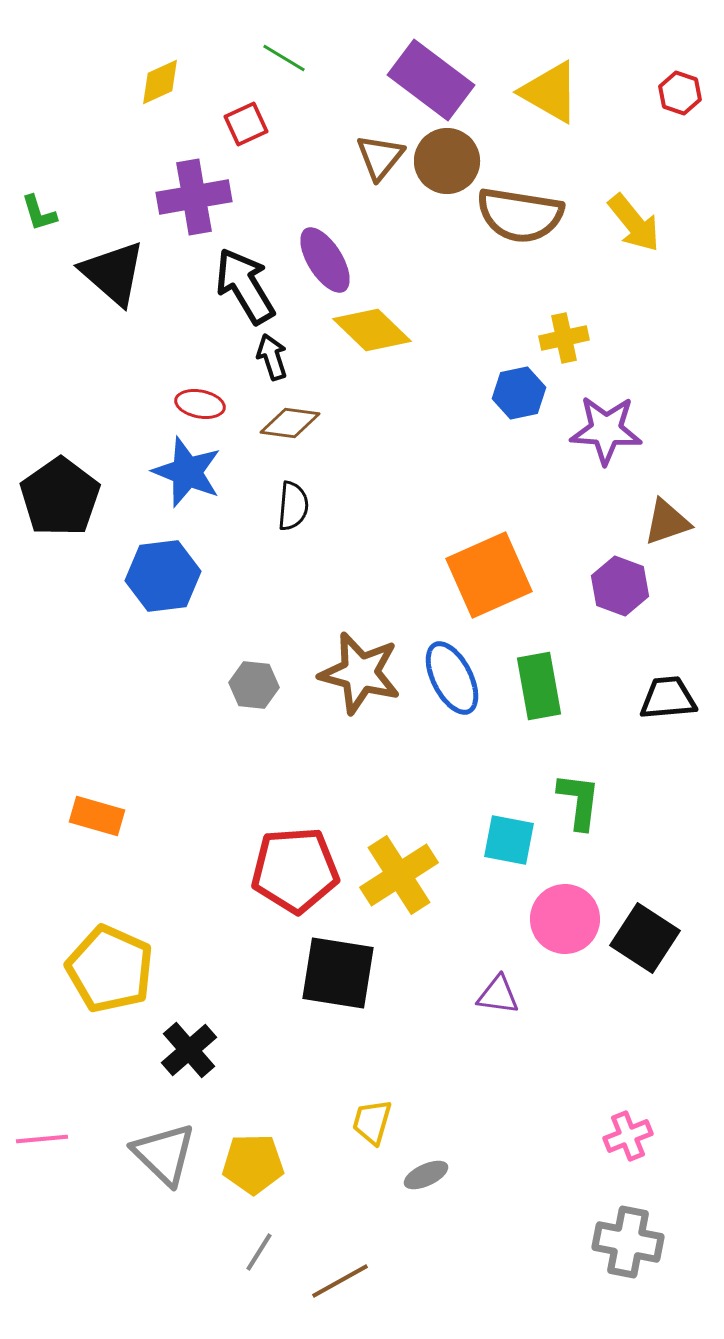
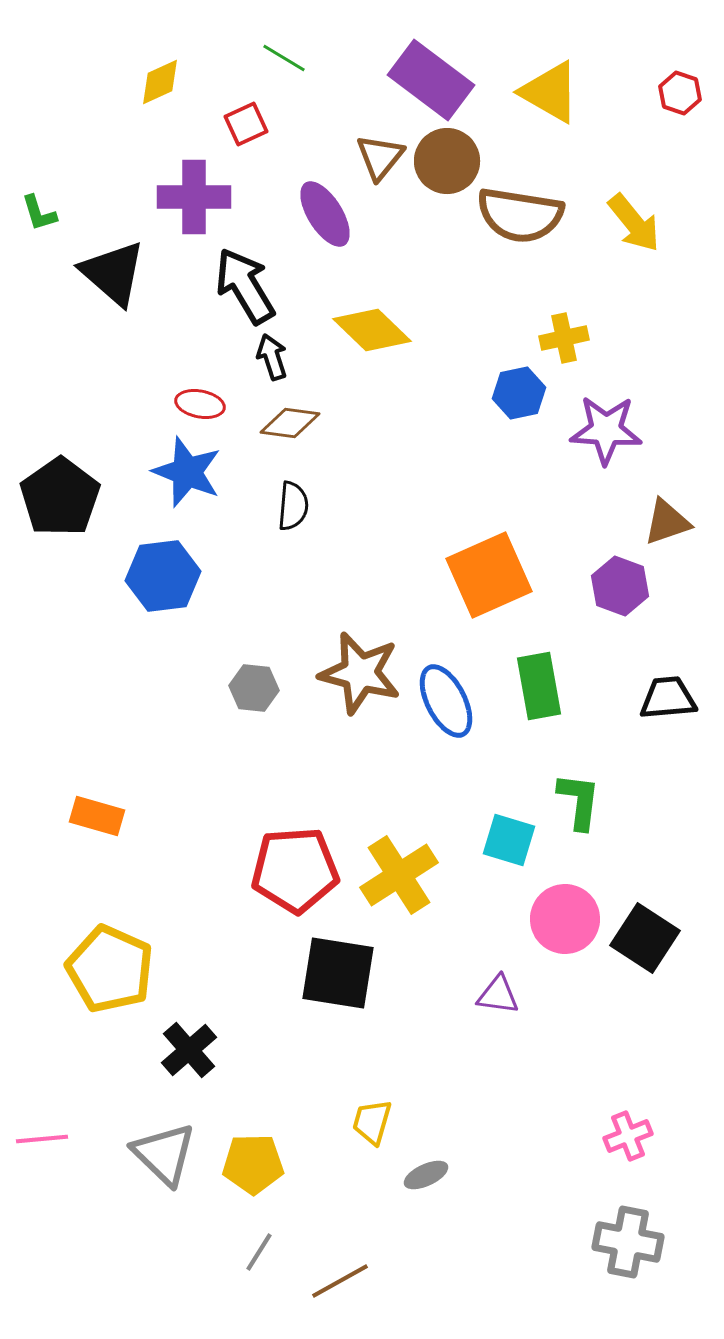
purple cross at (194, 197): rotated 10 degrees clockwise
purple ellipse at (325, 260): moved 46 px up
blue ellipse at (452, 678): moved 6 px left, 23 px down
gray hexagon at (254, 685): moved 3 px down
cyan square at (509, 840): rotated 6 degrees clockwise
